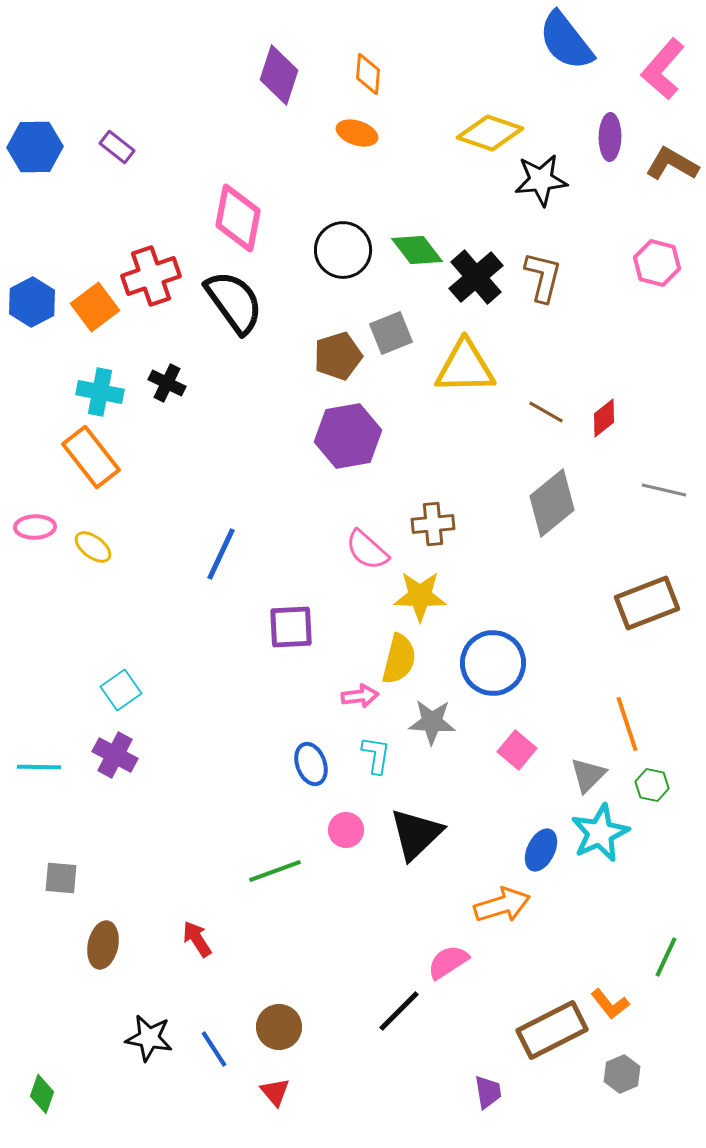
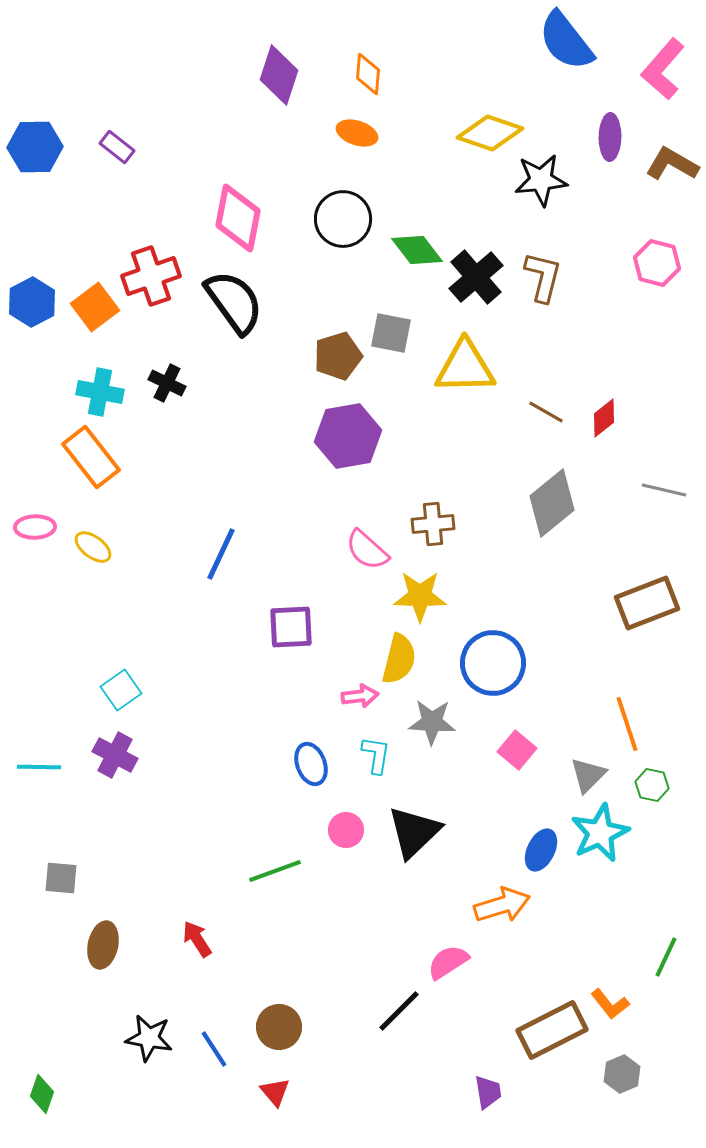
black circle at (343, 250): moved 31 px up
gray square at (391, 333): rotated 33 degrees clockwise
black triangle at (416, 834): moved 2 px left, 2 px up
